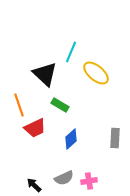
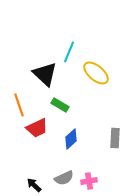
cyan line: moved 2 px left
red trapezoid: moved 2 px right
